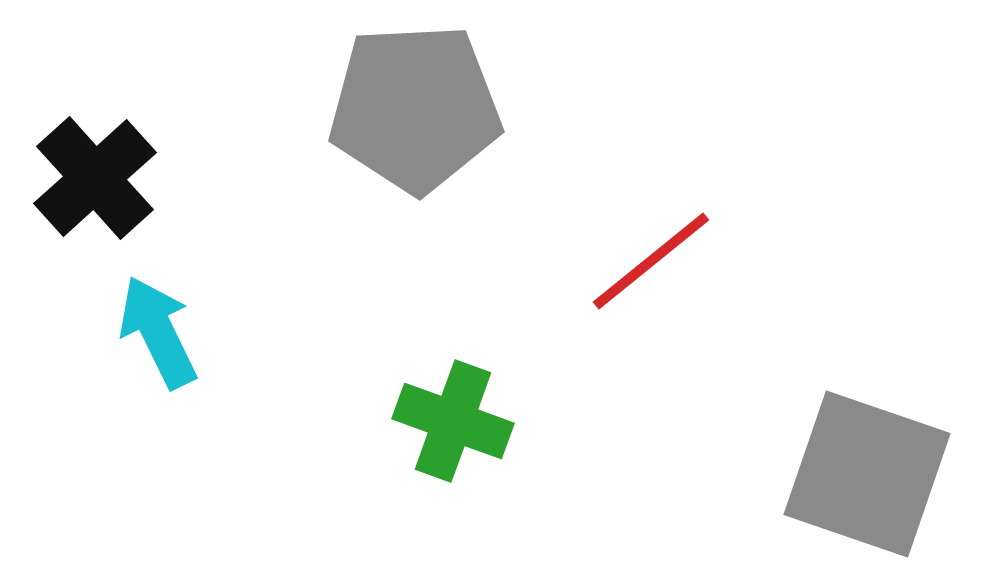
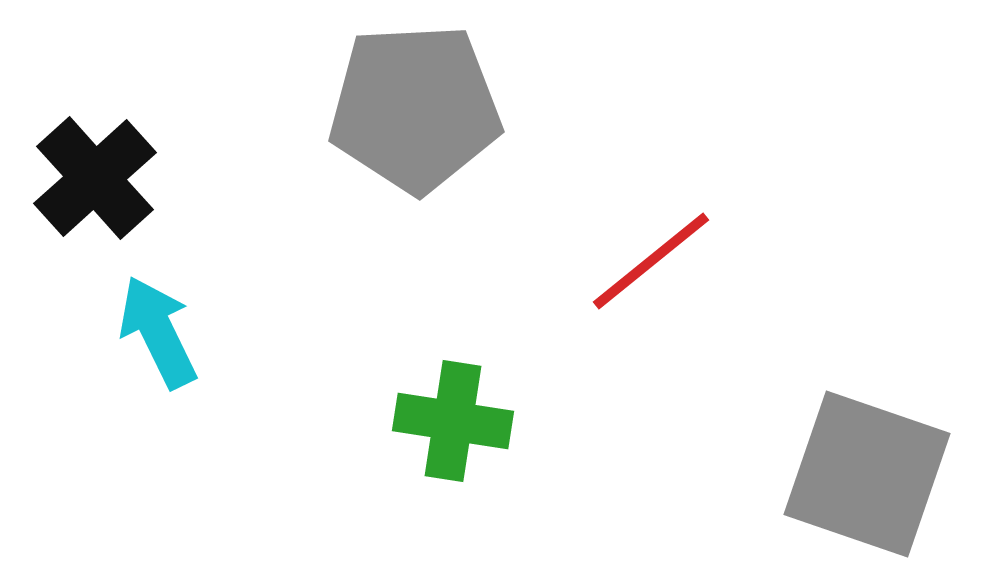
green cross: rotated 11 degrees counterclockwise
